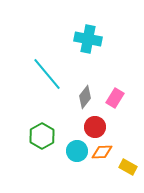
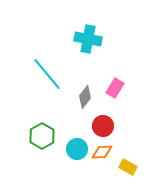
pink rectangle: moved 10 px up
red circle: moved 8 px right, 1 px up
cyan circle: moved 2 px up
